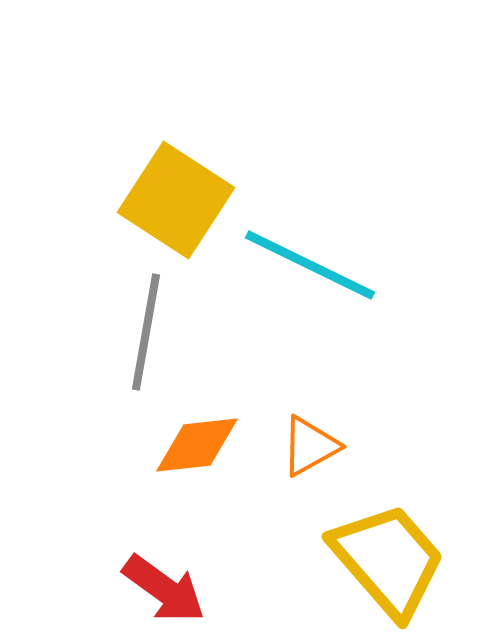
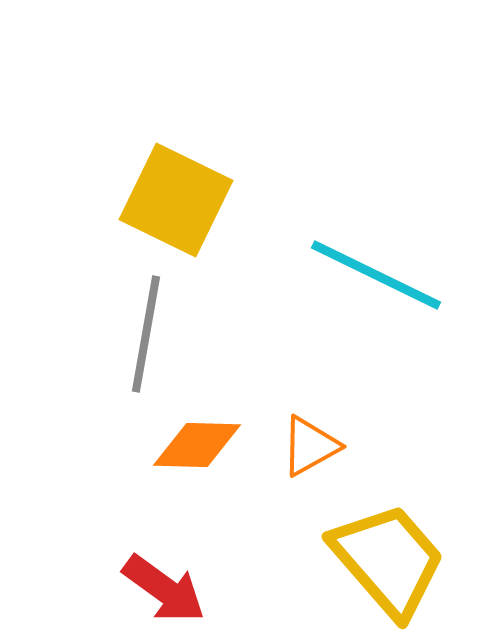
yellow square: rotated 7 degrees counterclockwise
cyan line: moved 66 px right, 10 px down
gray line: moved 2 px down
orange diamond: rotated 8 degrees clockwise
